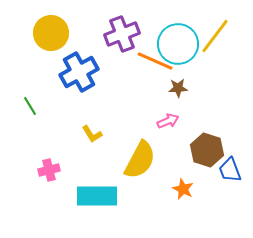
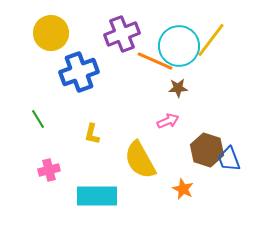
yellow line: moved 4 px left, 4 px down
cyan circle: moved 1 px right, 2 px down
blue cross: rotated 9 degrees clockwise
green line: moved 8 px right, 13 px down
yellow L-shape: rotated 45 degrees clockwise
yellow semicircle: rotated 123 degrees clockwise
blue trapezoid: moved 1 px left, 11 px up
